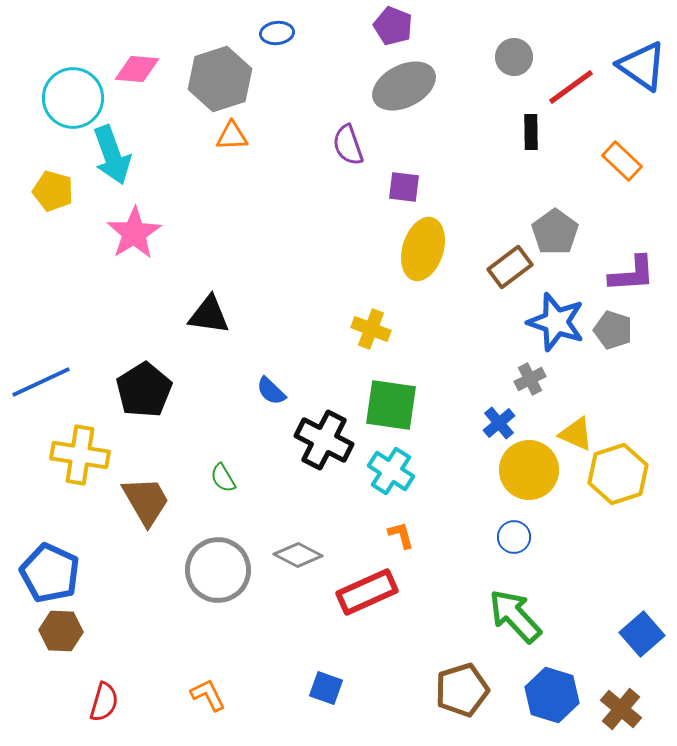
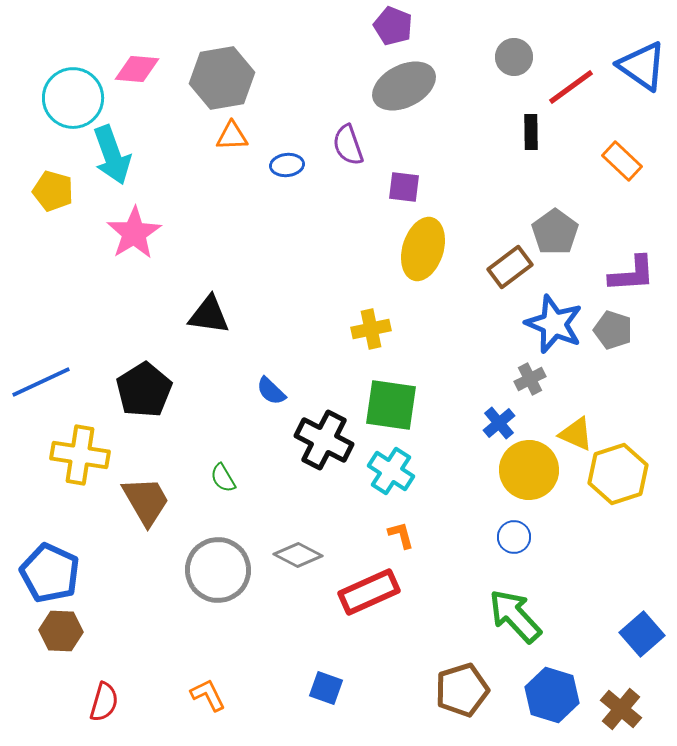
blue ellipse at (277, 33): moved 10 px right, 132 px down
gray hexagon at (220, 79): moved 2 px right, 1 px up; rotated 8 degrees clockwise
blue star at (556, 322): moved 2 px left, 2 px down; rotated 4 degrees clockwise
yellow cross at (371, 329): rotated 33 degrees counterclockwise
red rectangle at (367, 592): moved 2 px right
